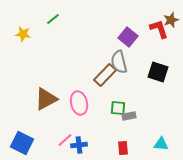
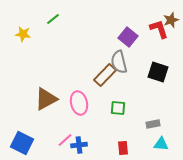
gray rectangle: moved 24 px right, 8 px down
